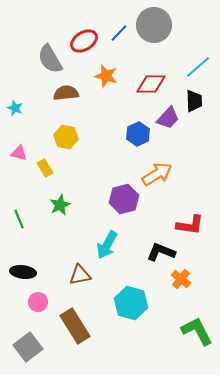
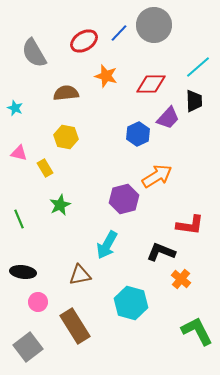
gray semicircle: moved 16 px left, 6 px up
orange arrow: moved 2 px down
